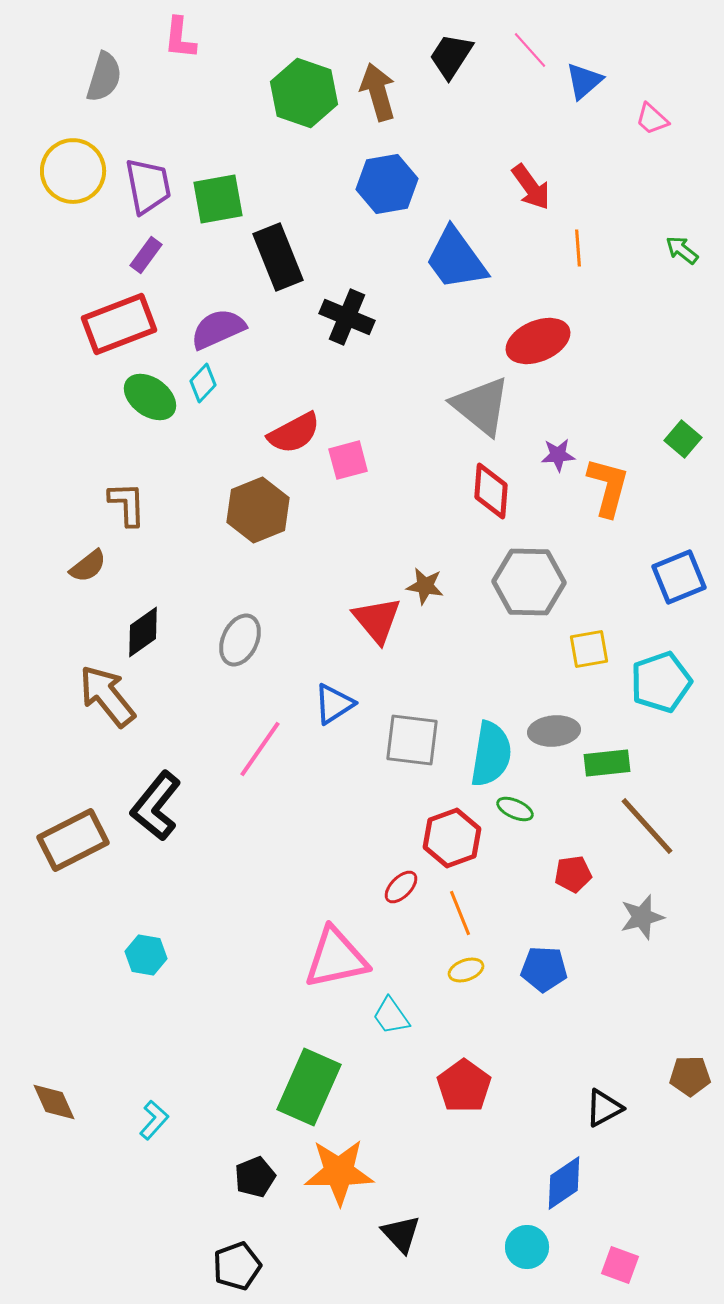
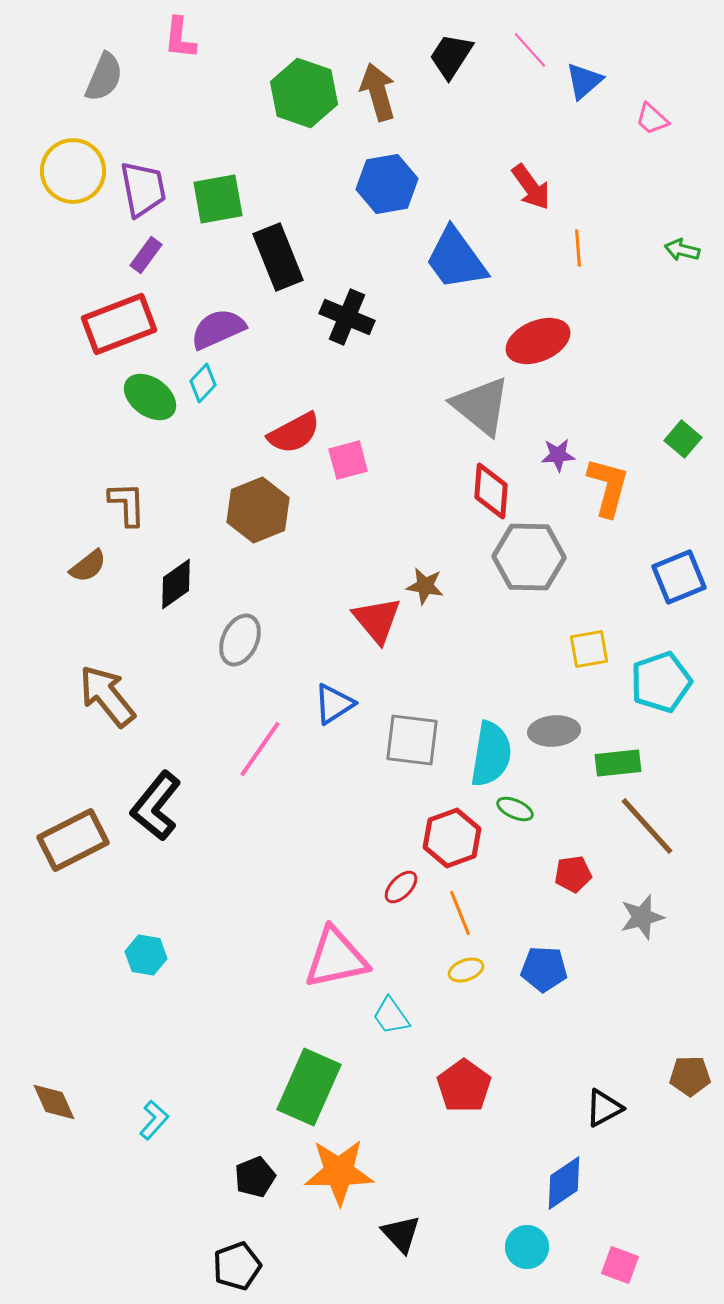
gray semicircle at (104, 77): rotated 6 degrees clockwise
purple trapezoid at (148, 186): moved 5 px left, 3 px down
green arrow at (682, 250): rotated 24 degrees counterclockwise
gray hexagon at (529, 582): moved 25 px up
black diamond at (143, 632): moved 33 px right, 48 px up
green rectangle at (607, 763): moved 11 px right
